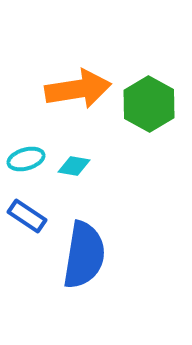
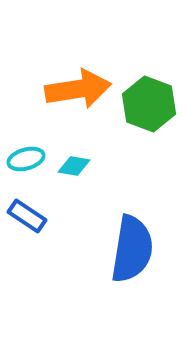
green hexagon: rotated 8 degrees counterclockwise
blue semicircle: moved 48 px right, 6 px up
